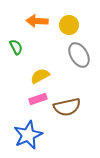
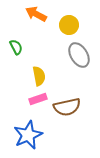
orange arrow: moved 1 px left, 7 px up; rotated 25 degrees clockwise
yellow semicircle: moved 1 px left; rotated 108 degrees clockwise
